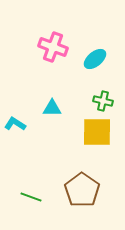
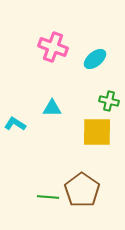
green cross: moved 6 px right
green line: moved 17 px right; rotated 15 degrees counterclockwise
